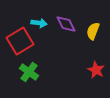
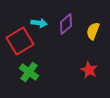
purple diamond: rotated 75 degrees clockwise
red star: moved 7 px left
